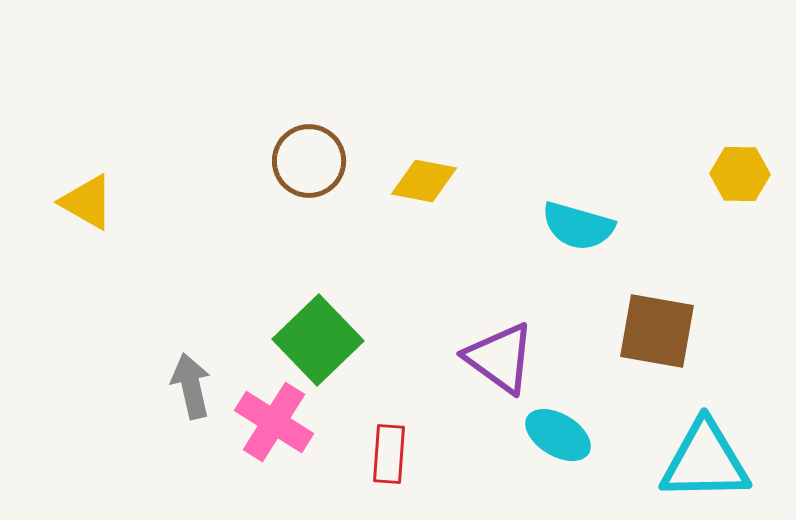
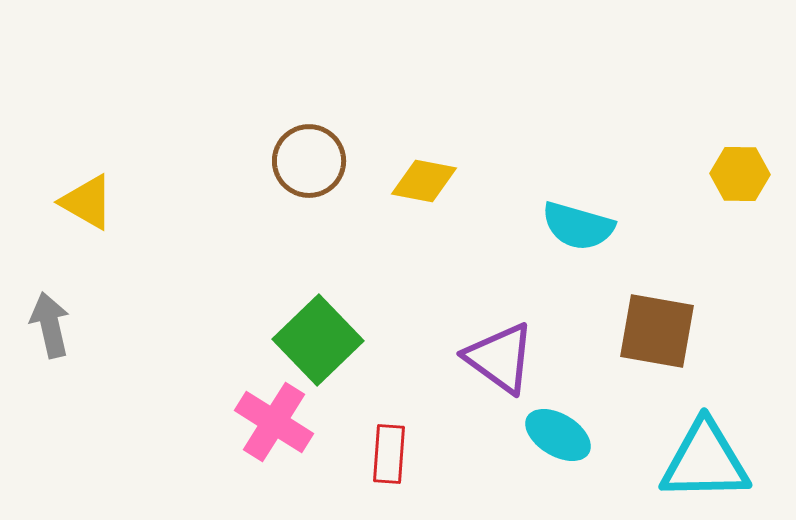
gray arrow: moved 141 px left, 61 px up
